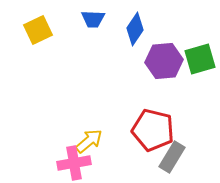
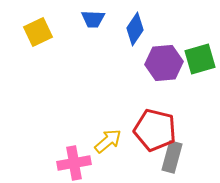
yellow square: moved 2 px down
purple hexagon: moved 2 px down
red pentagon: moved 2 px right
yellow arrow: moved 19 px right
gray rectangle: rotated 16 degrees counterclockwise
